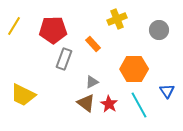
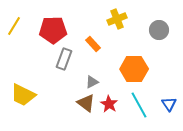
blue triangle: moved 2 px right, 13 px down
